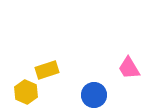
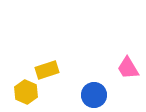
pink trapezoid: moved 1 px left
